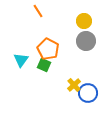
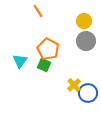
cyan triangle: moved 1 px left, 1 px down
